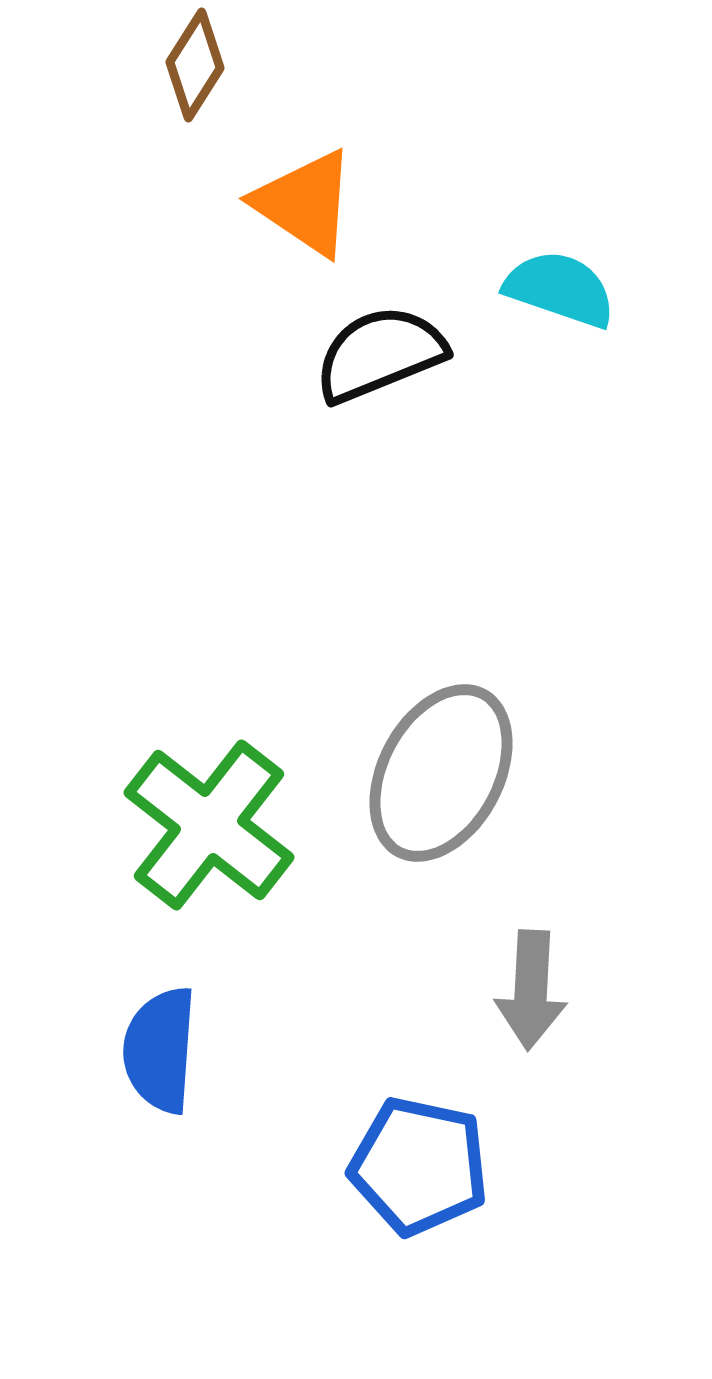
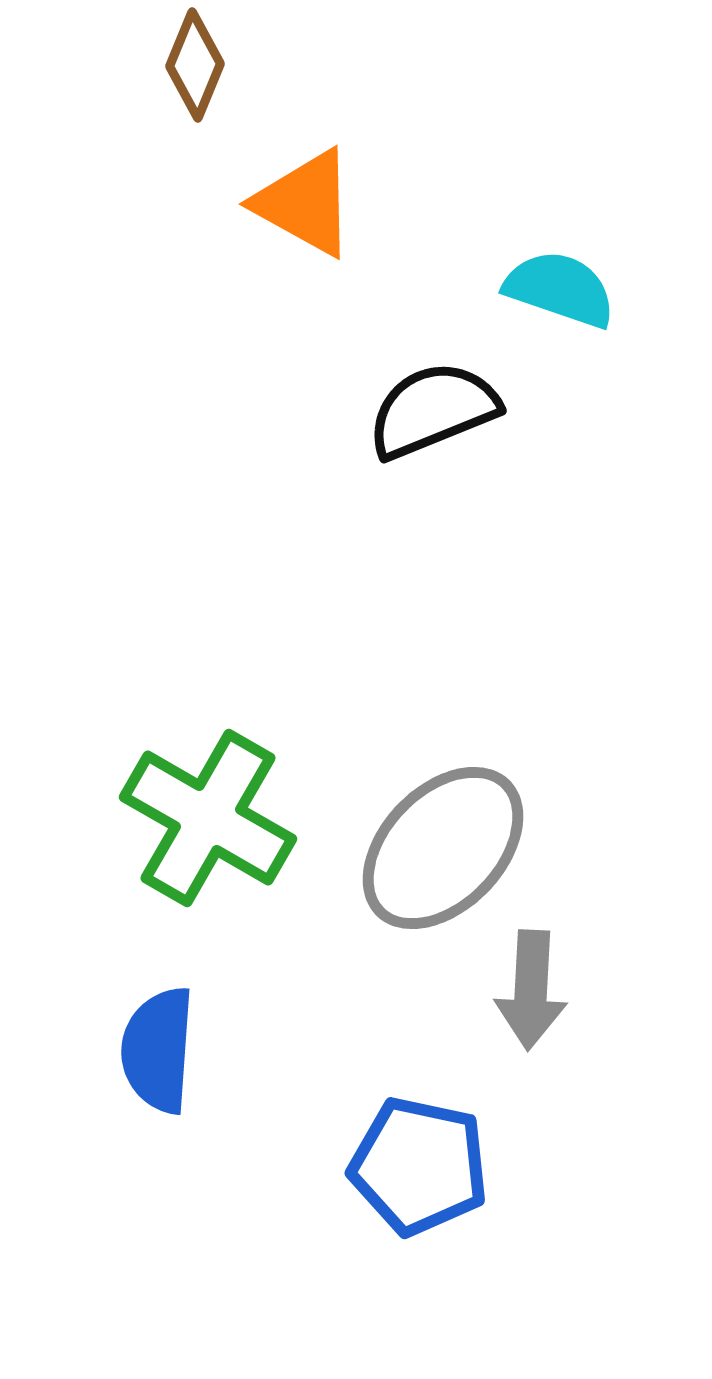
brown diamond: rotated 10 degrees counterclockwise
orange triangle: rotated 5 degrees counterclockwise
black semicircle: moved 53 px right, 56 px down
gray ellipse: moved 2 px right, 75 px down; rotated 16 degrees clockwise
green cross: moved 1 px left, 7 px up; rotated 8 degrees counterclockwise
blue semicircle: moved 2 px left
